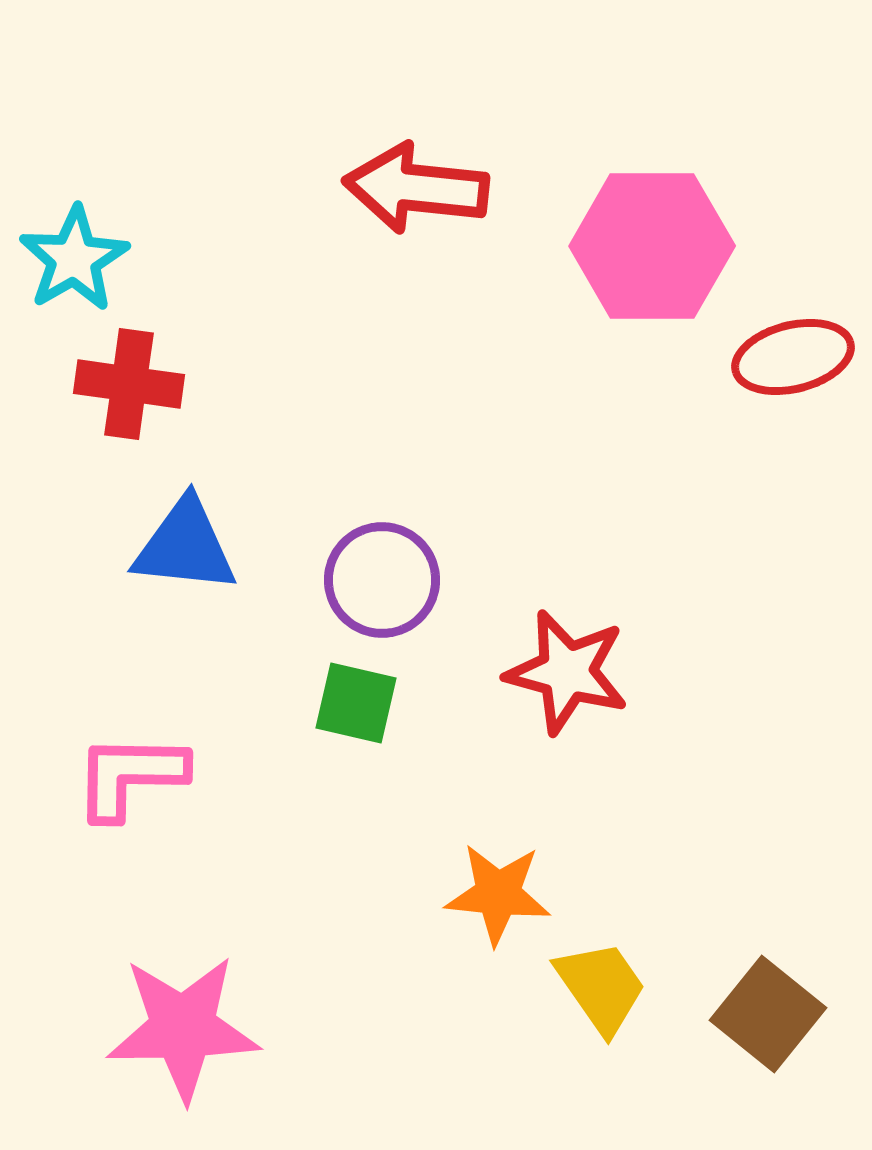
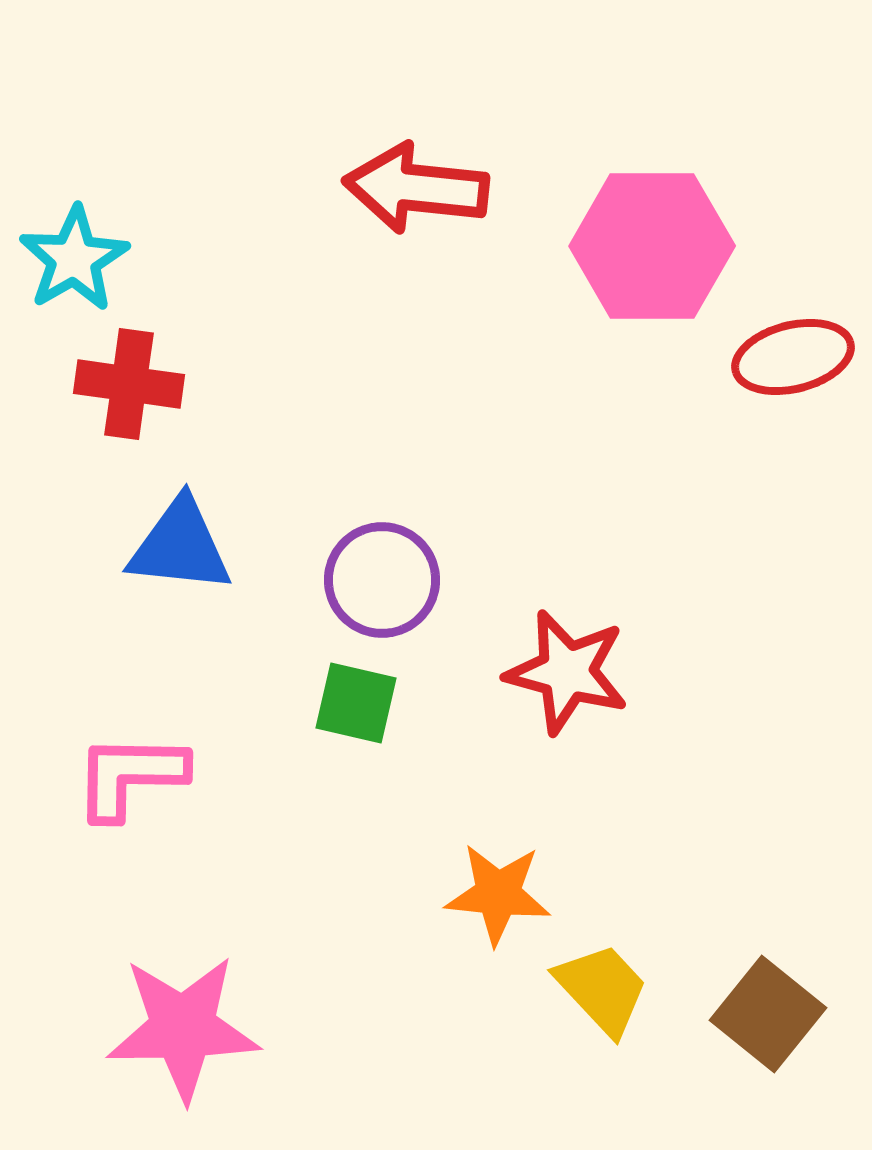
blue triangle: moved 5 px left
yellow trapezoid: moved 1 px right, 2 px down; rotated 8 degrees counterclockwise
